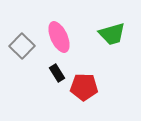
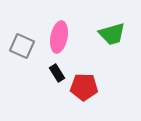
pink ellipse: rotated 36 degrees clockwise
gray square: rotated 20 degrees counterclockwise
